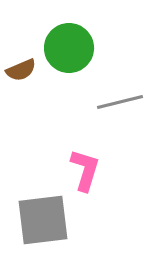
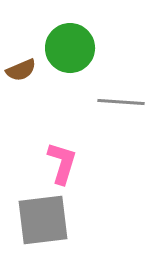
green circle: moved 1 px right
gray line: moved 1 px right; rotated 18 degrees clockwise
pink L-shape: moved 23 px left, 7 px up
